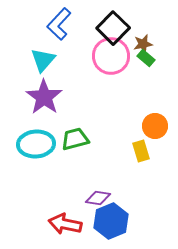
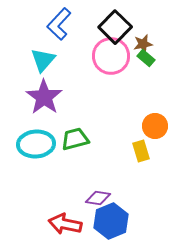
black square: moved 2 px right, 1 px up
